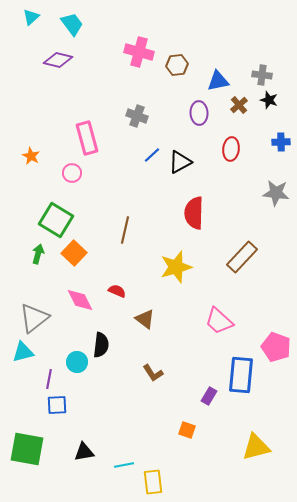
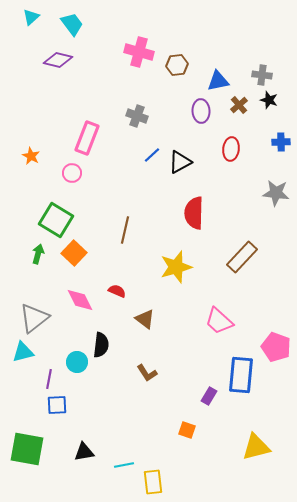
purple ellipse at (199, 113): moved 2 px right, 2 px up
pink rectangle at (87, 138): rotated 36 degrees clockwise
brown L-shape at (153, 373): moved 6 px left
